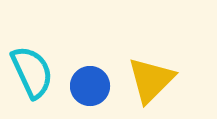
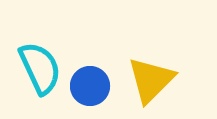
cyan semicircle: moved 8 px right, 4 px up
